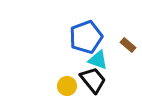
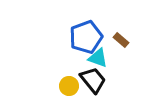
brown rectangle: moved 7 px left, 5 px up
cyan triangle: moved 2 px up
yellow circle: moved 2 px right
